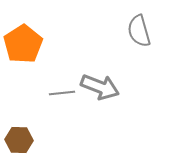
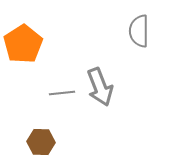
gray semicircle: rotated 16 degrees clockwise
gray arrow: rotated 48 degrees clockwise
brown hexagon: moved 22 px right, 2 px down
